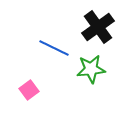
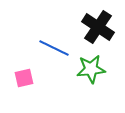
black cross: rotated 20 degrees counterclockwise
pink square: moved 5 px left, 12 px up; rotated 24 degrees clockwise
